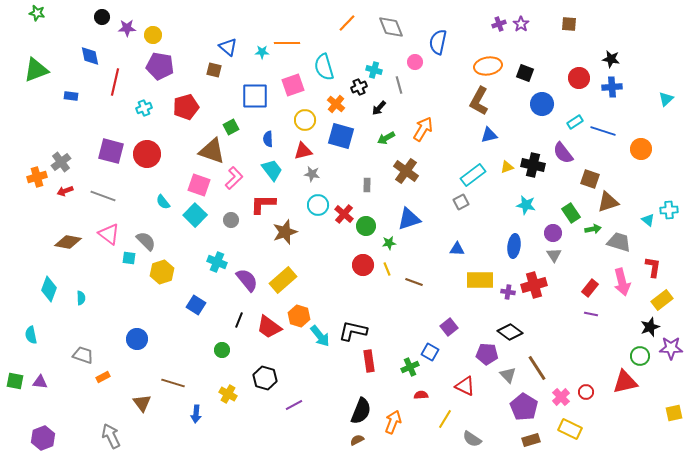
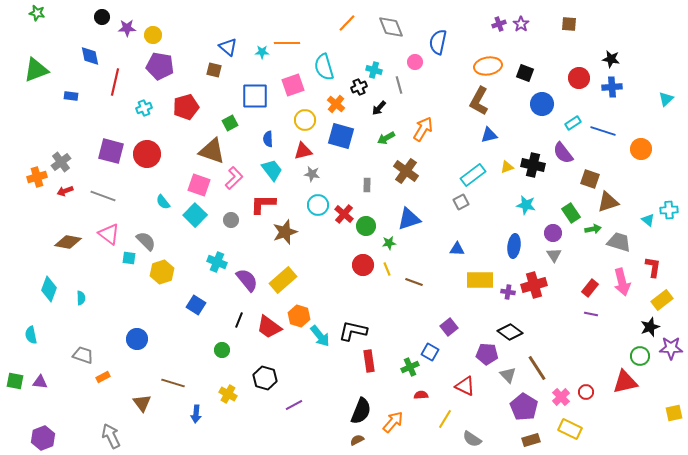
cyan rectangle at (575, 122): moved 2 px left, 1 px down
green square at (231, 127): moved 1 px left, 4 px up
orange arrow at (393, 422): rotated 20 degrees clockwise
